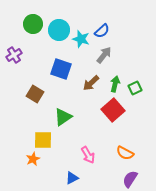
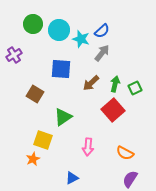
gray arrow: moved 2 px left, 2 px up
blue square: rotated 15 degrees counterclockwise
yellow square: rotated 18 degrees clockwise
pink arrow: moved 8 px up; rotated 36 degrees clockwise
